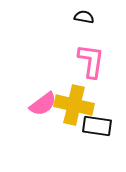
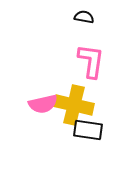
pink semicircle: rotated 24 degrees clockwise
black rectangle: moved 9 px left, 4 px down
